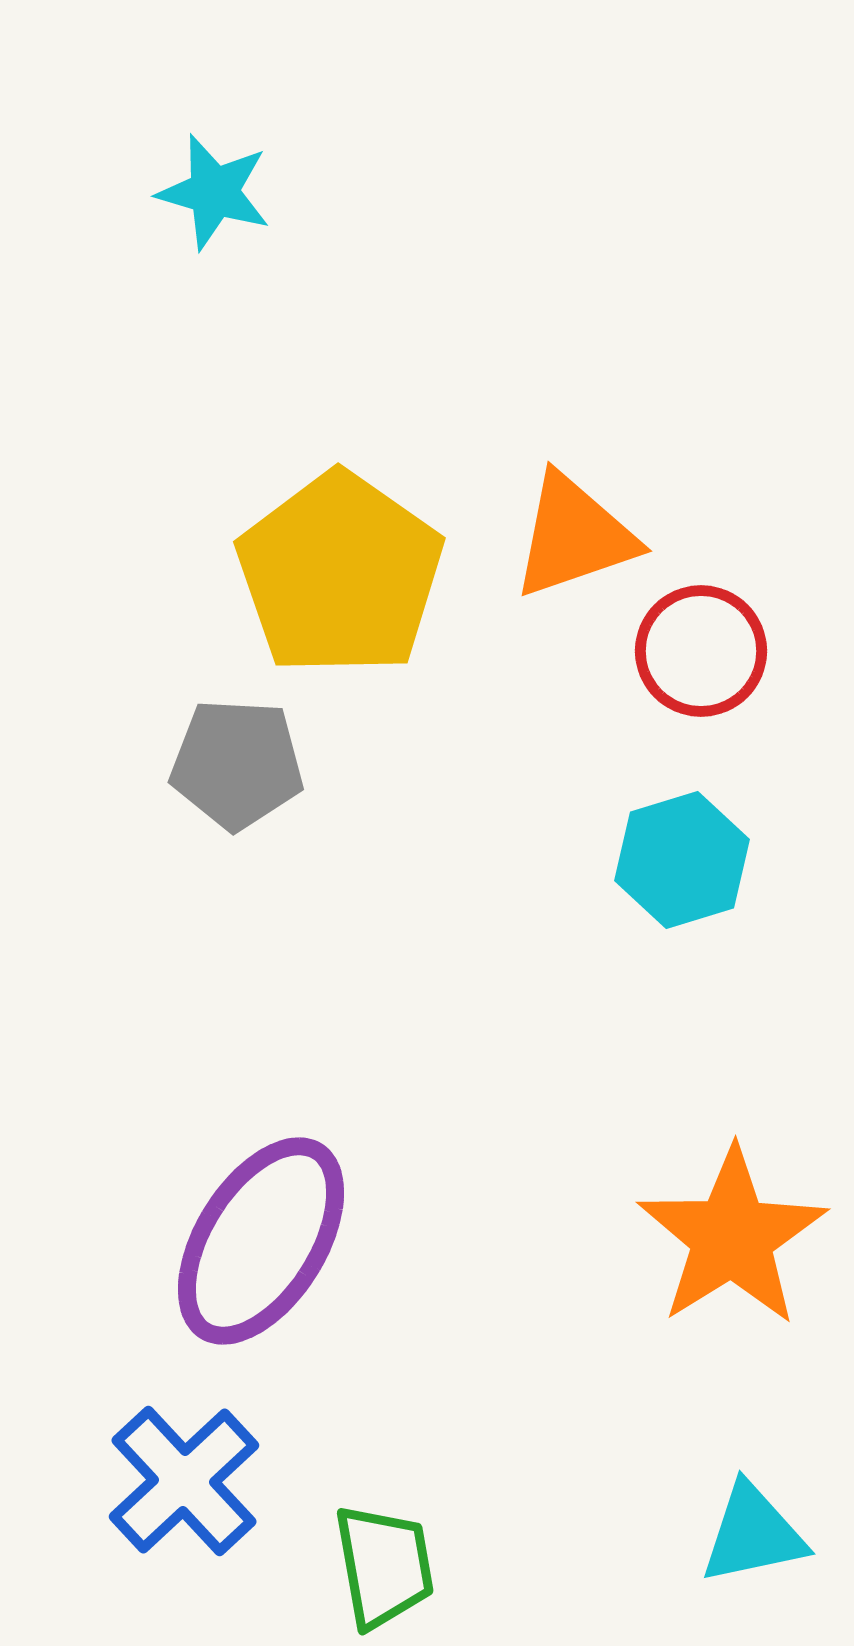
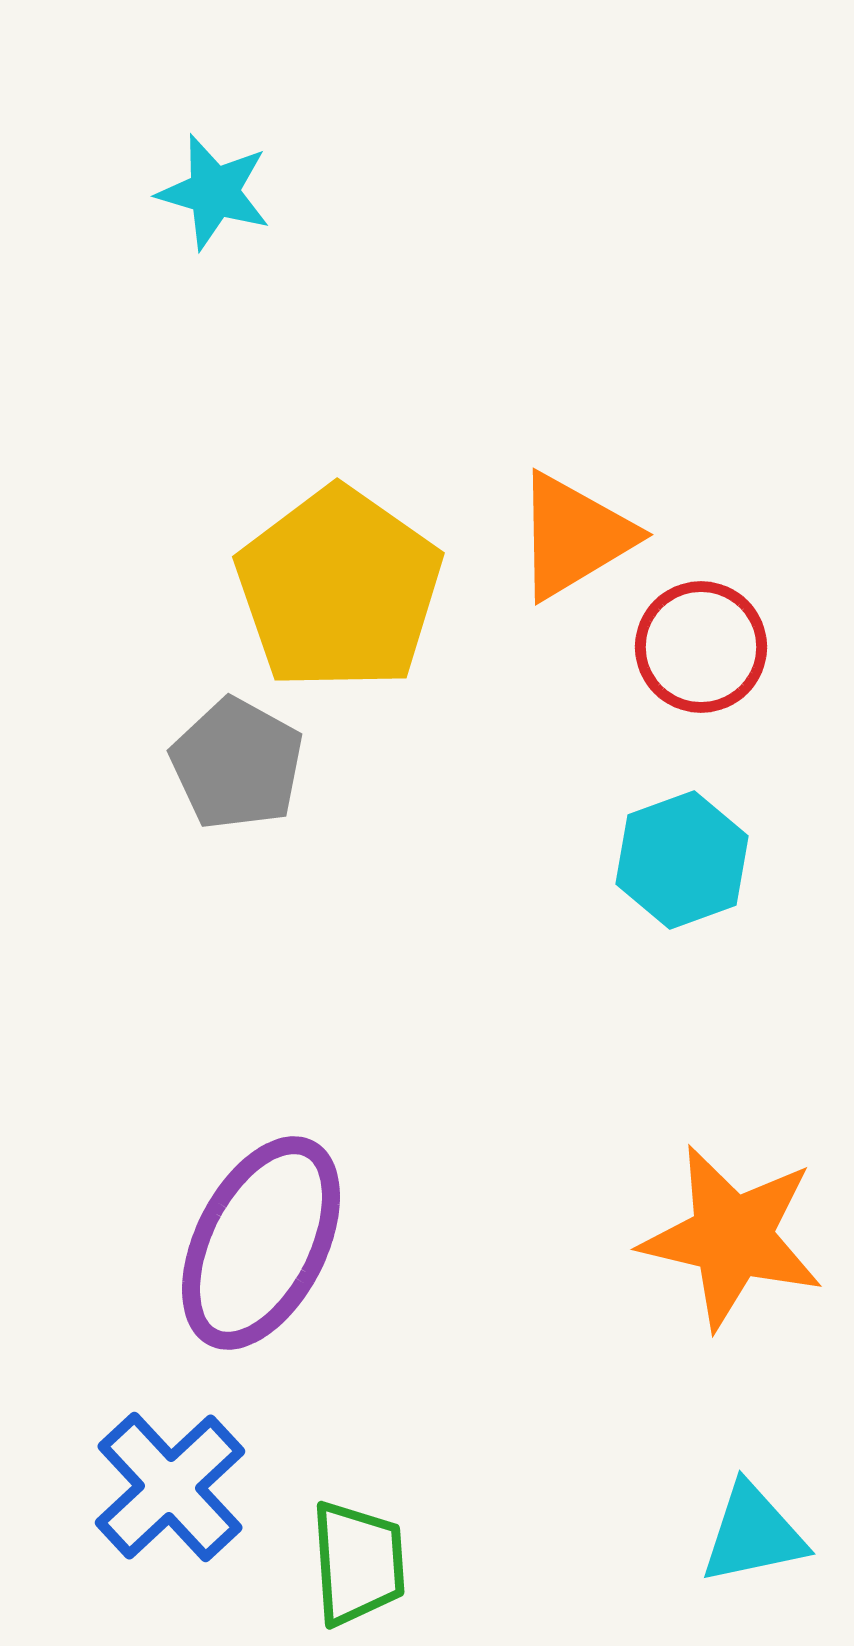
orange triangle: rotated 12 degrees counterclockwise
yellow pentagon: moved 1 px left, 15 px down
red circle: moved 4 px up
gray pentagon: rotated 26 degrees clockwise
cyan hexagon: rotated 3 degrees counterclockwise
orange star: rotated 27 degrees counterclockwise
purple ellipse: moved 2 px down; rotated 5 degrees counterclockwise
blue cross: moved 14 px left, 6 px down
green trapezoid: moved 26 px left, 3 px up; rotated 6 degrees clockwise
